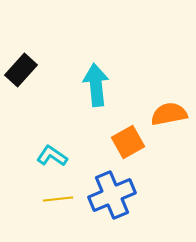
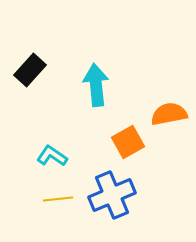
black rectangle: moved 9 px right
